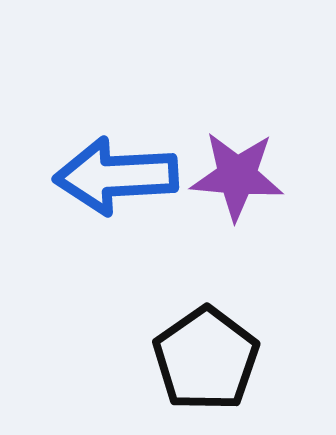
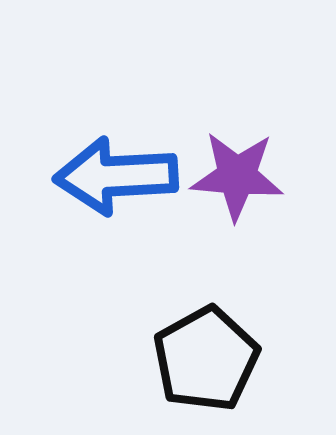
black pentagon: rotated 6 degrees clockwise
